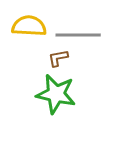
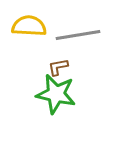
gray line: rotated 9 degrees counterclockwise
brown L-shape: moved 9 px down
